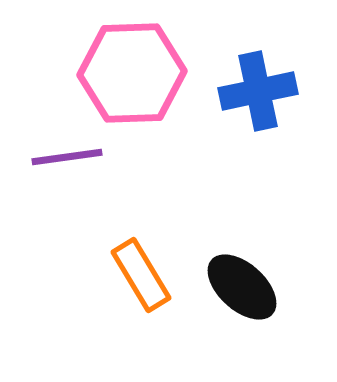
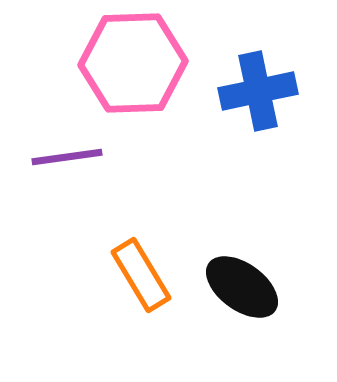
pink hexagon: moved 1 px right, 10 px up
black ellipse: rotated 6 degrees counterclockwise
